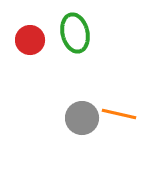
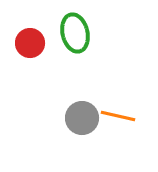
red circle: moved 3 px down
orange line: moved 1 px left, 2 px down
